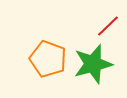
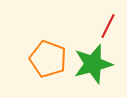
red line: rotated 20 degrees counterclockwise
